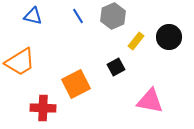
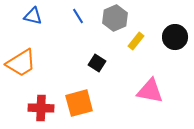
gray hexagon: moved 2 px right, 2 px down
black circle: moved 6 px right
orange trapezoid: moved 1 px right, 1 px down
black square: moved 19 px left, 4 px up; rotated 30 degrees counterclockwise
orange square: moved 3 px right, 19 px down; rotated 12 degrees clockwise
pink triangle: moved 10 px up
red cross: moved 2 px left
